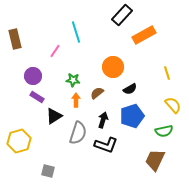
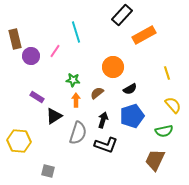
purple circle: moved 2 px left, 20 px up
yellow hexagon: rotated 20 degrees clockwise
